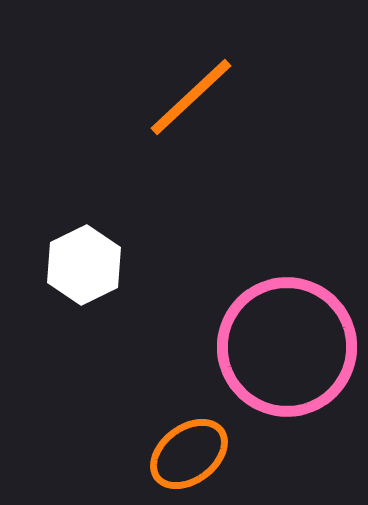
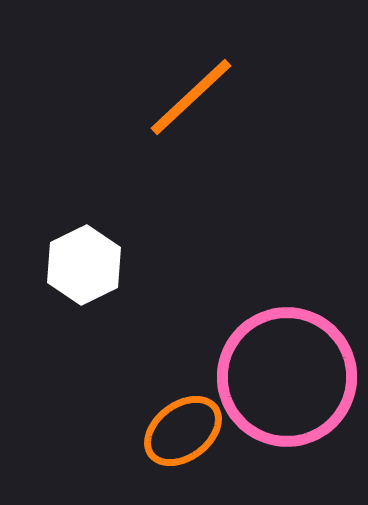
pink circle: moved 30 px down
orange ellipse: moved 6 px left, 23 px up
